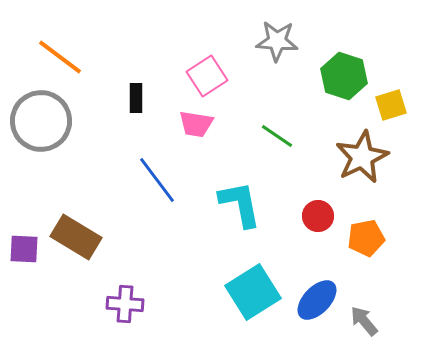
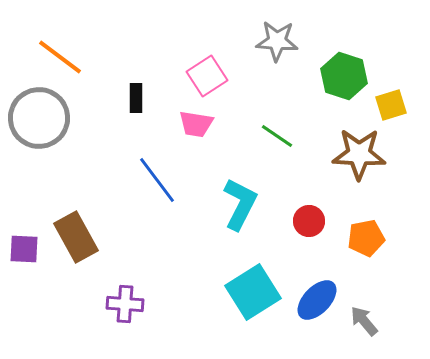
gray circle: moved 2 px left, 3 px up
brown star: moved 3 px left, 3 px up; rotated 28 degrees clockwise
cyan L-shape: rotated 38 degrees clockwise
red circle: moved 9 px left, 5 px down
brown rectangle: rotated 30 degrees clockwise
